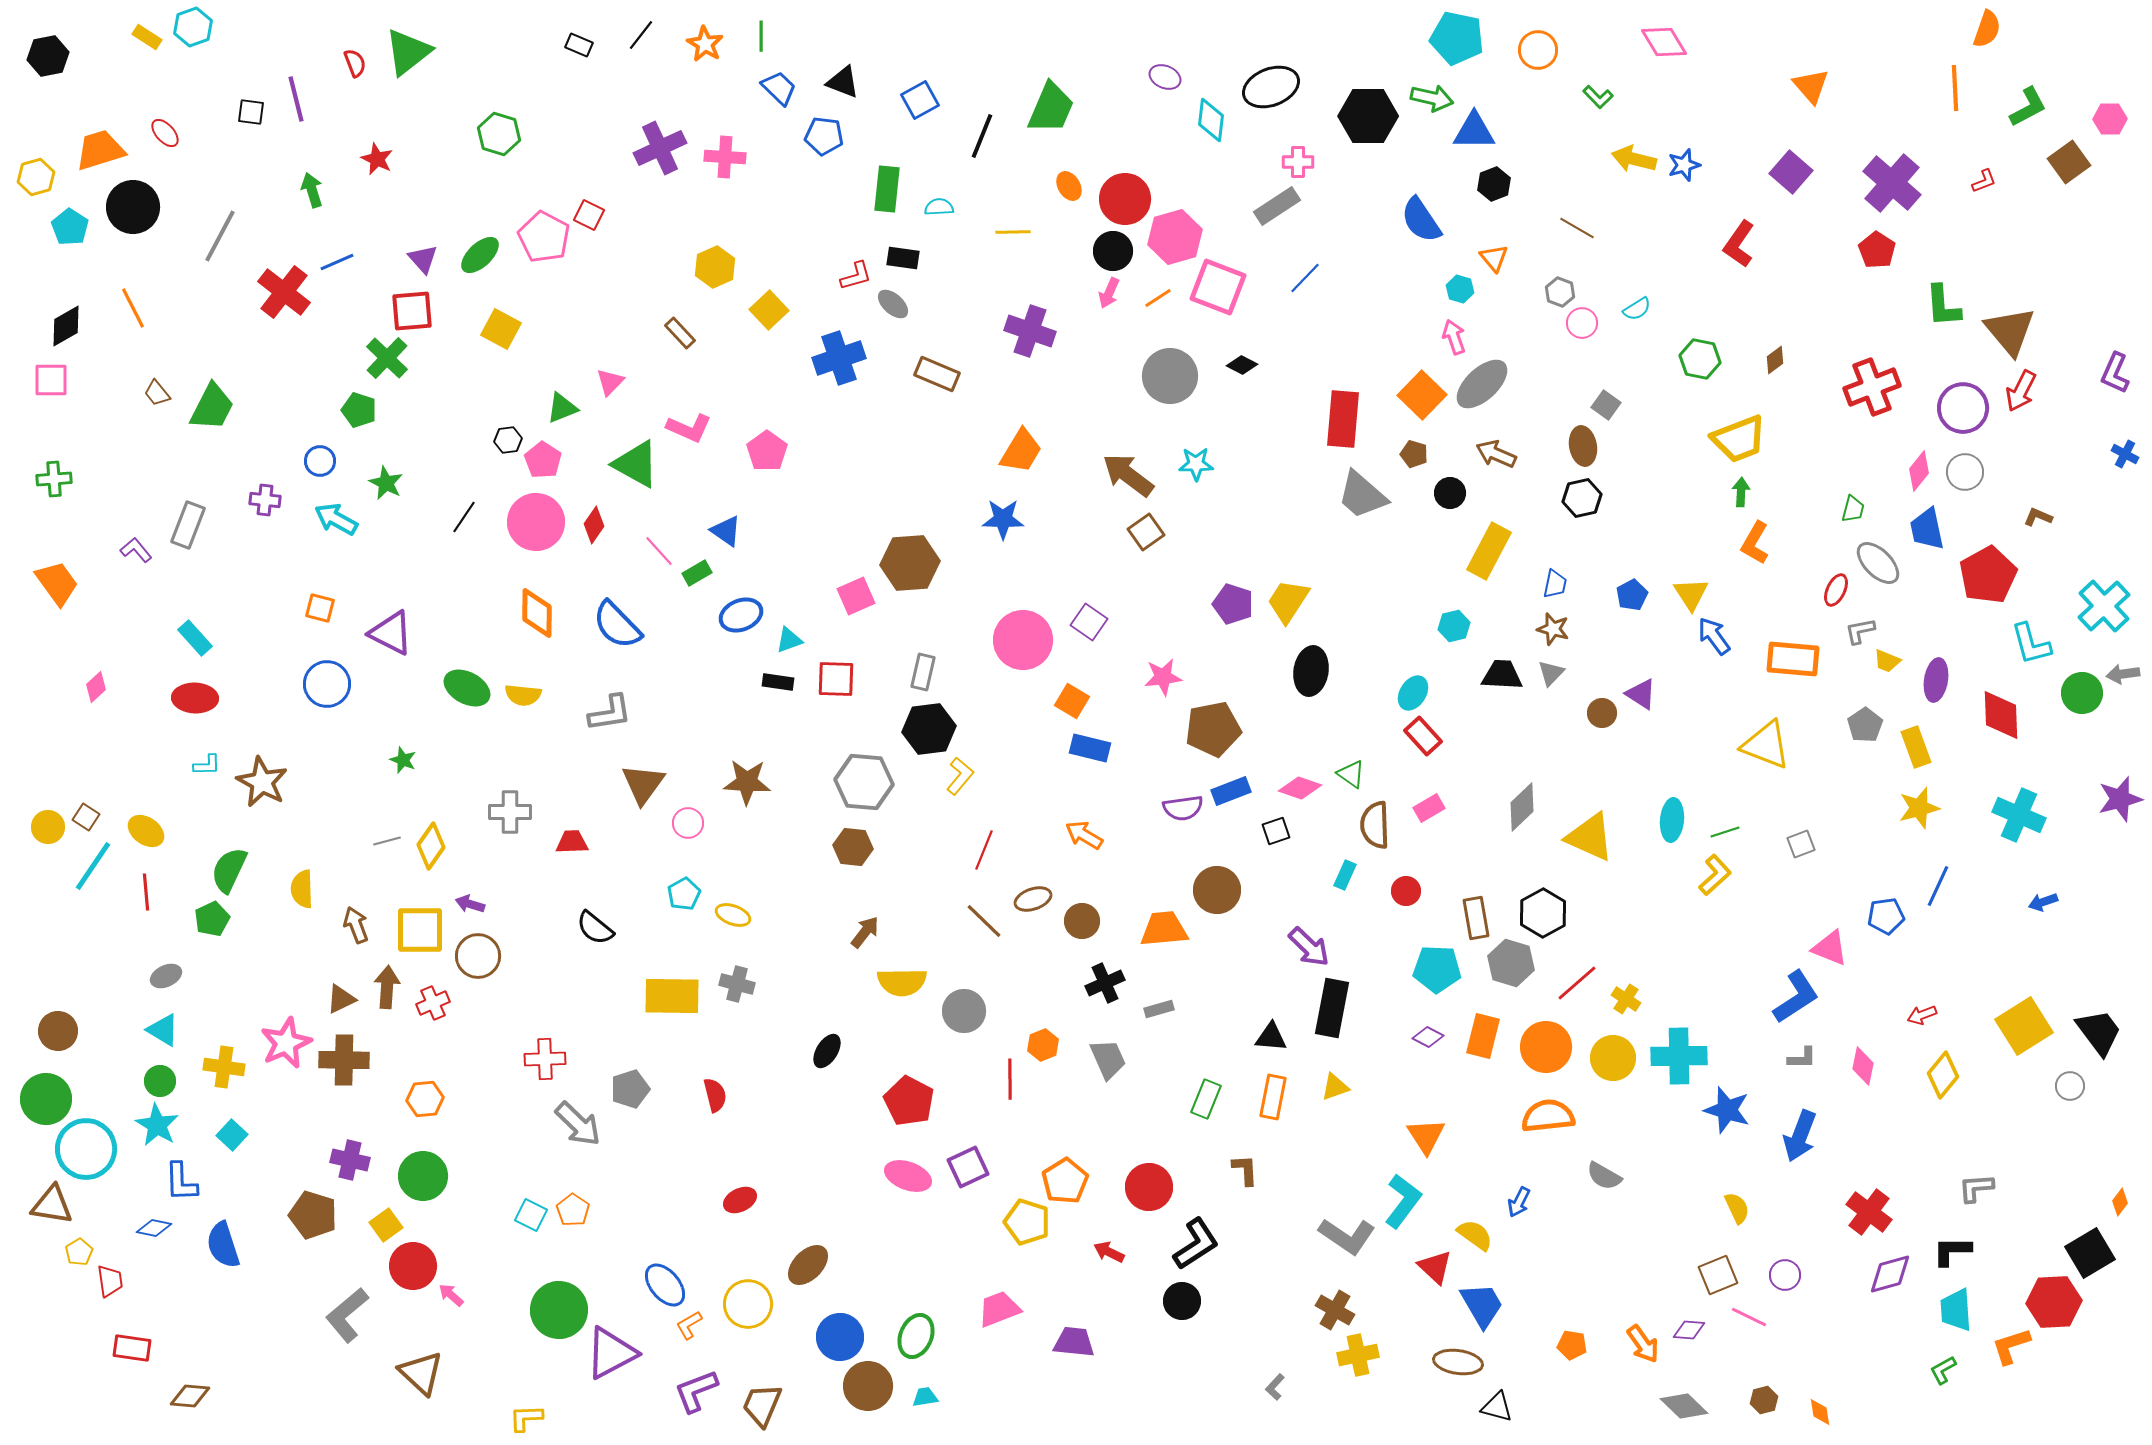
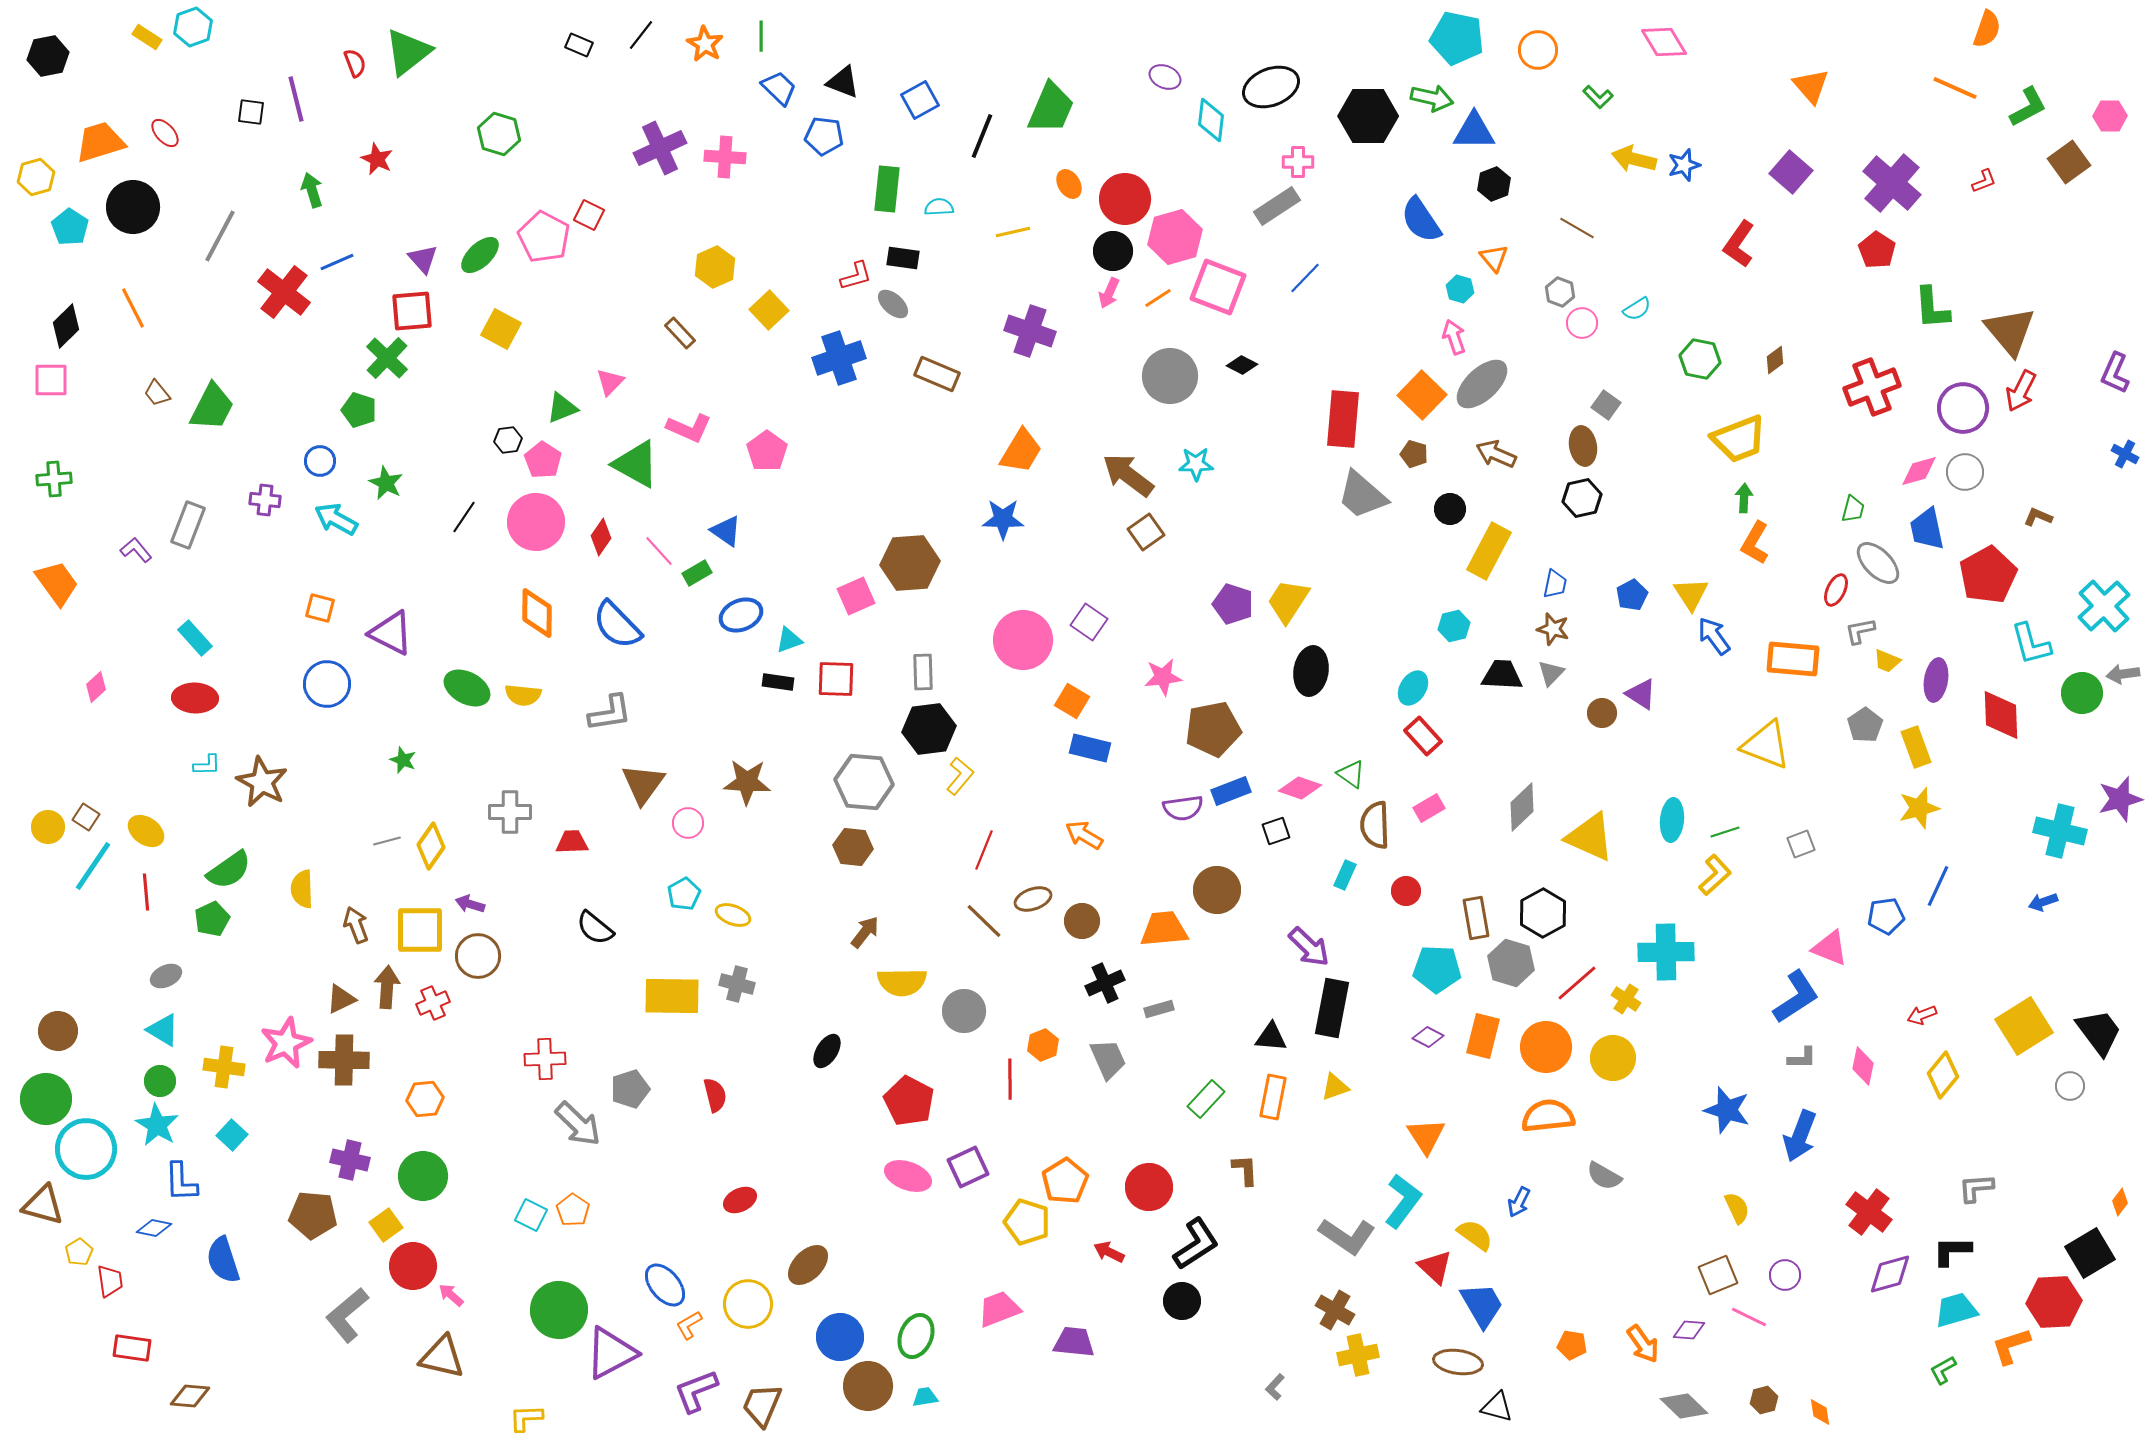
orange line at (1955, 88): rotated 63 degrees counterclockwise
pink hexagon at (2110, 119): moved 3 px up
orange trapezoid at (100, 150): moved 8 px up
orange ellipse at (1069, 186): moved 2 px up
yellow line at (1013, 232): rotated 12 degrees counterclockwise
green L-shape at (1943, 306): moved 11 px left, 2 px down
black diamond at (66, 326): rotated 15 degrees counterclockwise
pink diamond at (1919, 471): rotated 36 degrees clockwise
green arrow at (1741, 492): moved 3 px right, 6 px down
black circle at (1450, 493): moved 16 px down
red diamond at (594, 525): moved 7 px right, 12 px down
gray rectangle at (923, 672): rotated 15 degrees counterclockwise
cyan ellipse at (1413, 693): moved 5 px up
cyan cross at (2019, 815): moved 41 px right, 16 px down; rotated 9 degrees counterclockwise
green semicircle at (229, 870): rotated 150 degrees counterclockwise
cyan cross at (1679, 1056): moved 13 px left, 104 px up
green rectangle at (1206, 1099): rotated 21 degrees clockwise
brown triangle at (52, 1205): moved 9 px left; rotated 6 degrees clockwise
brown pentagon at (313, 1215): rotated 12 degrees counterclockwise
blue semicircle at (223, 1245): moved 15 px down
cyan trapezoid at (1956, 1310): rotated 78 degrees clockwise
brown triangle at (421, 1373): moved 21 px right, 16 px up; rotated 30 degrees counterclockwise
